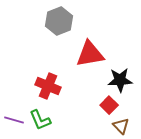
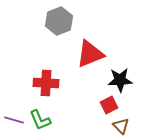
red triangle: rotated 12 degrees counterclockwise
red cross: moved 2 px left, 3 px up; rotated 20 degrees counterclockwise
red square: rotated 18 degrees clockwise
